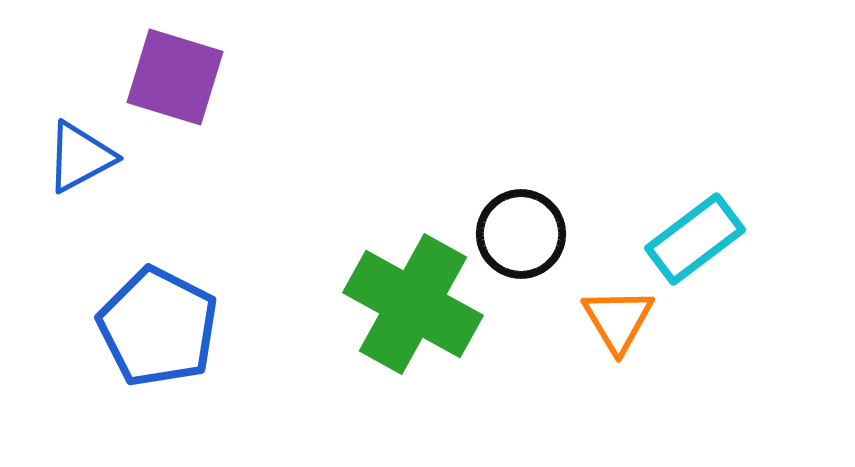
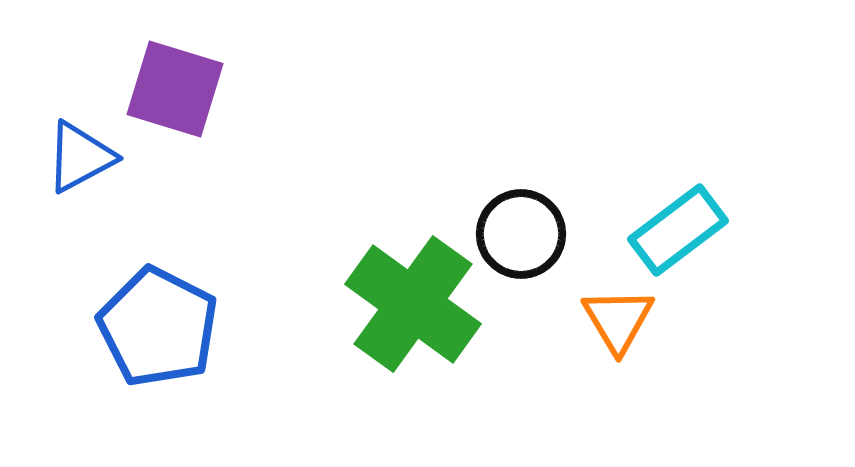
purple square: moved 12 px down
cyan rectangle: moved 17 px left, 9 px up
green cross: rotated 7 degrees clockwise
